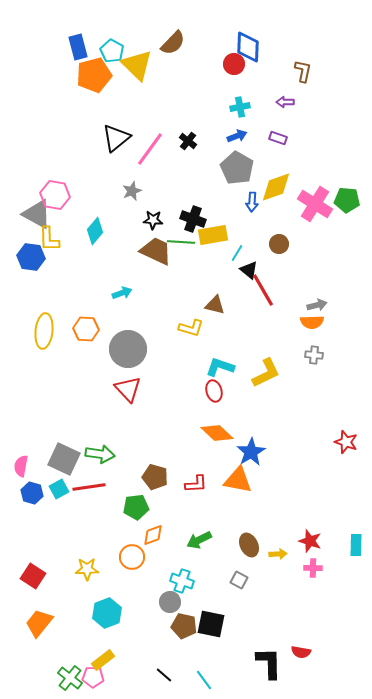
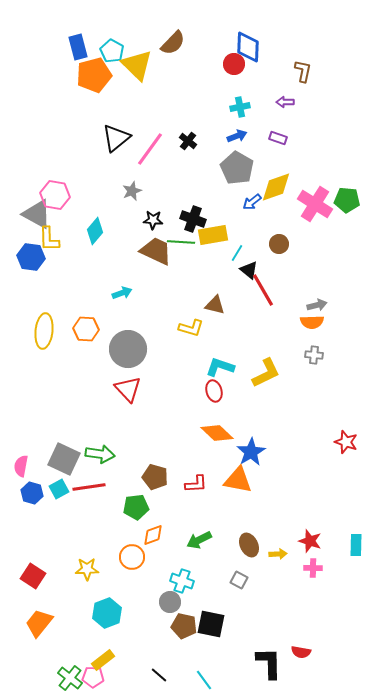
blue arrow at (252, 202): rotated 48 degrees clockwise
black line at (164, 675): moved 5 px left
